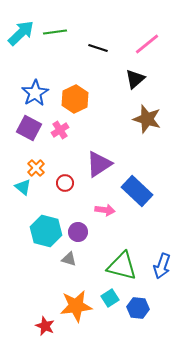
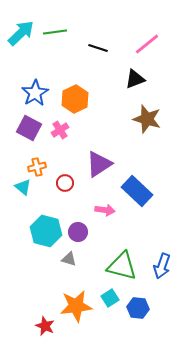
black triangle: rotated 20 degrees clockwise
orange cross: moved 1 px right, 1 px up; rotated 30 degrees clockwise
